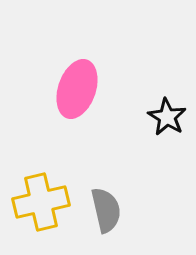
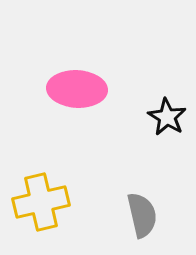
pink ellipse: rotated 74 degrees clockwise
gray semicircle: moved 36 px right, 5 px down
